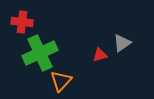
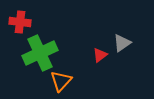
red cross: moved 2 px left
red triangle: rotated 21 degrees counterclockwise
